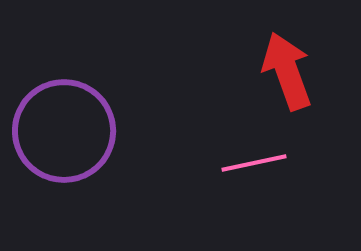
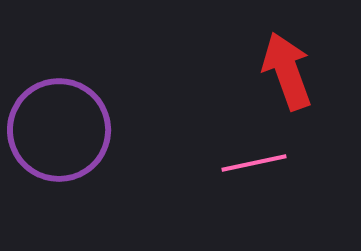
purple circle: moved 5 px left, 1 px up
